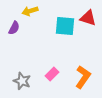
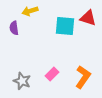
purple semicircle: rotated 144 degrees clockwise
